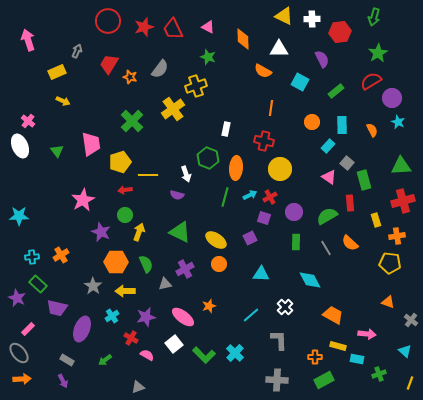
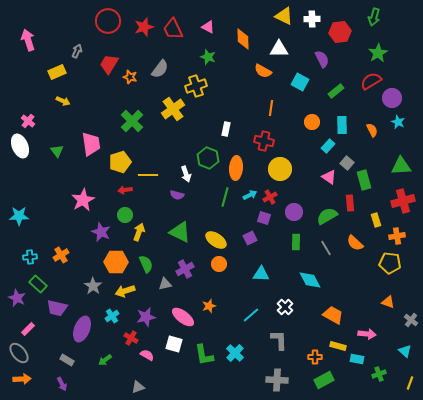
orange semicircle at (350, 243): moved 5 px right
cyan cross at (32, 257): moved 2 px left
yellow arrow at (125, 291): rotated 18 degrees counterclockwise
white square at (174, 344): rotated 36 degrees counterclockwise
green L-shape at (204, 355): rotated 35 degrees clockwise
purple arrow at (63, 381): moved 1 px left, 3 px down
